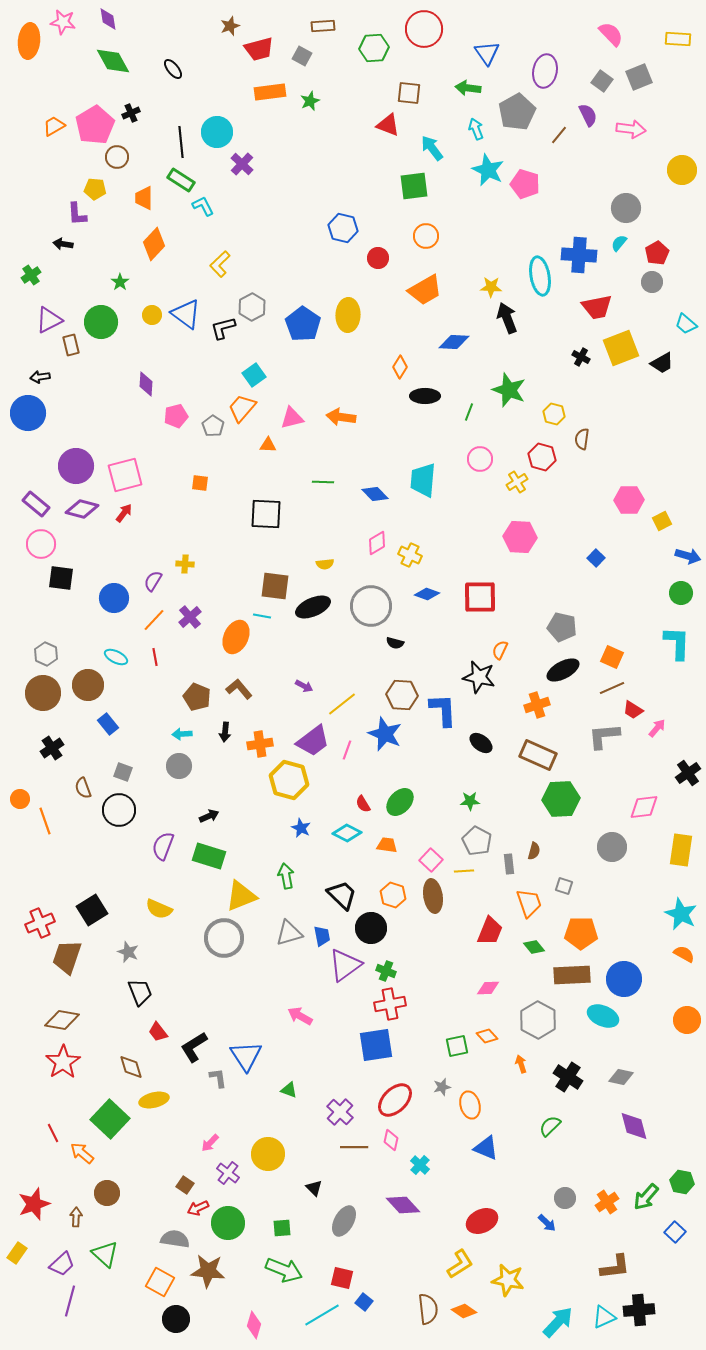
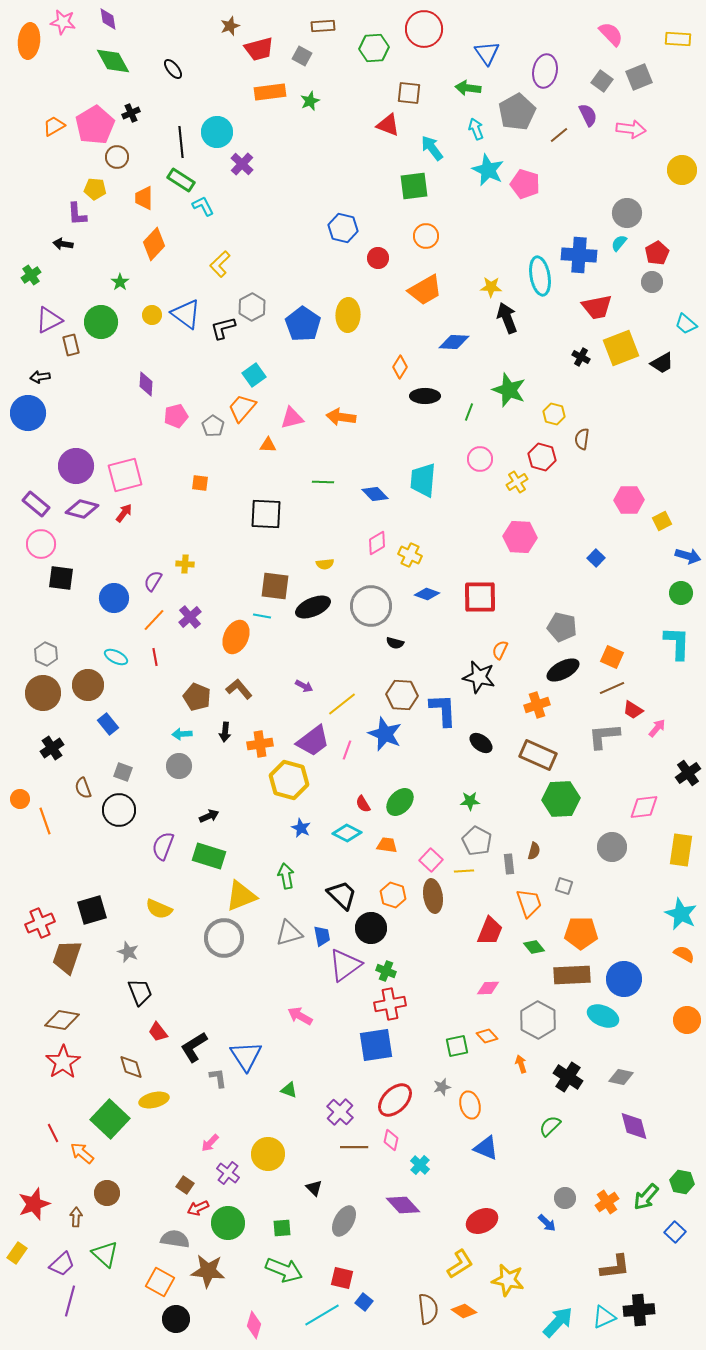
brown line at (559, 135): rotated 12 degrees clockwise
gray circle at (626, 208): moved 1 px right, 5 px down
black square at (92, 910): rotated 16 degrees clockwise
